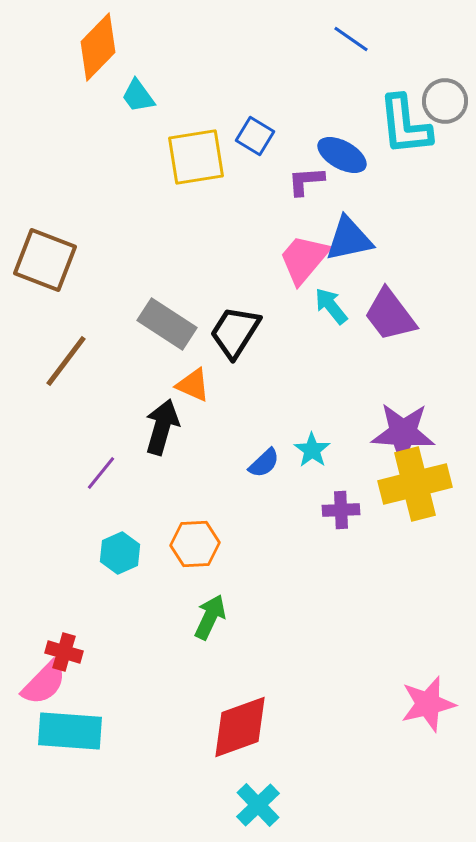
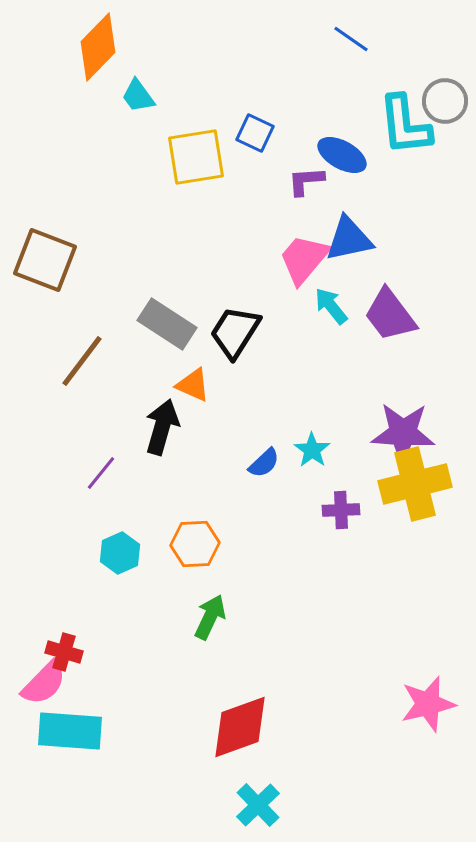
blue square: moved 3 px up; rotated 6 degrees counterclockwise
brown line: moved 16 px right
